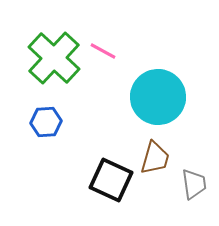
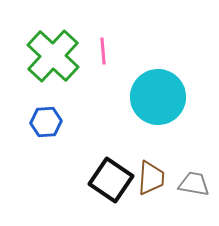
pink line: rotated 56 degrees clockwise
green cross: moved 1 px left, 2 px up
brown trapezoid: moved 4 px left, 20 px down; rotated 12 degrees counterclockwise
black square: rotated 9 degrees clockwise
gray trapezoid: rotated 72 degrees counterclockwise
